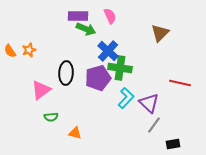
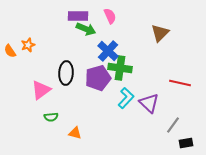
orange star: moved 1 px left, 5 px up
gray line: moved 19 px right
black rectangle: moved 13 px right, 1 px up
